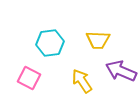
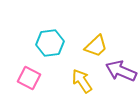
yellow trapezoid: moved 2 px left, 6 px down; rotated 45 degrees counterclockwise
